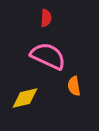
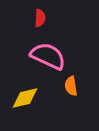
red semicircle: moved 6 px left
orange semicircle: moved 3 px left
